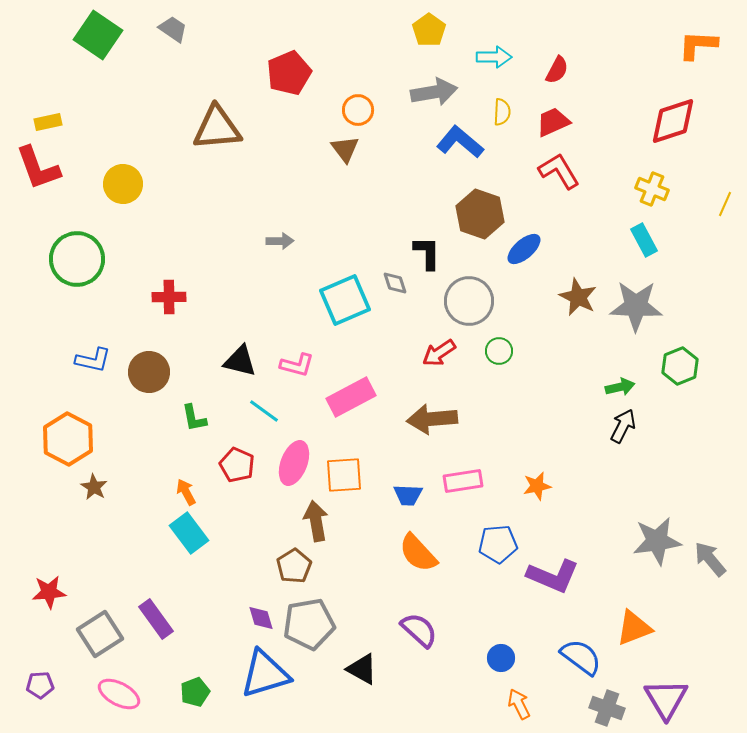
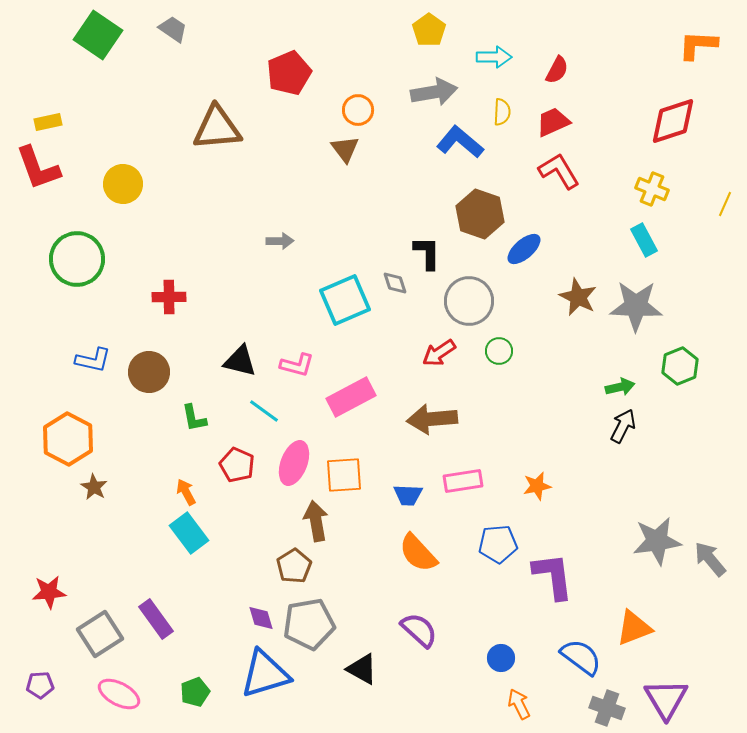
purple L-shape at (553, 576): rotated 120 degrees counterclockwise
